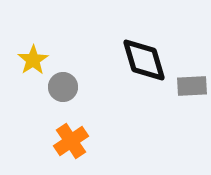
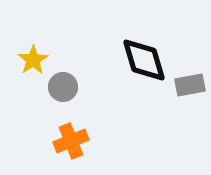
gray rectangle: moved 2 px left, 1 px up; rotated 8 degrees counterclockwise
orange cross: rotated 12 degrees clockwise
